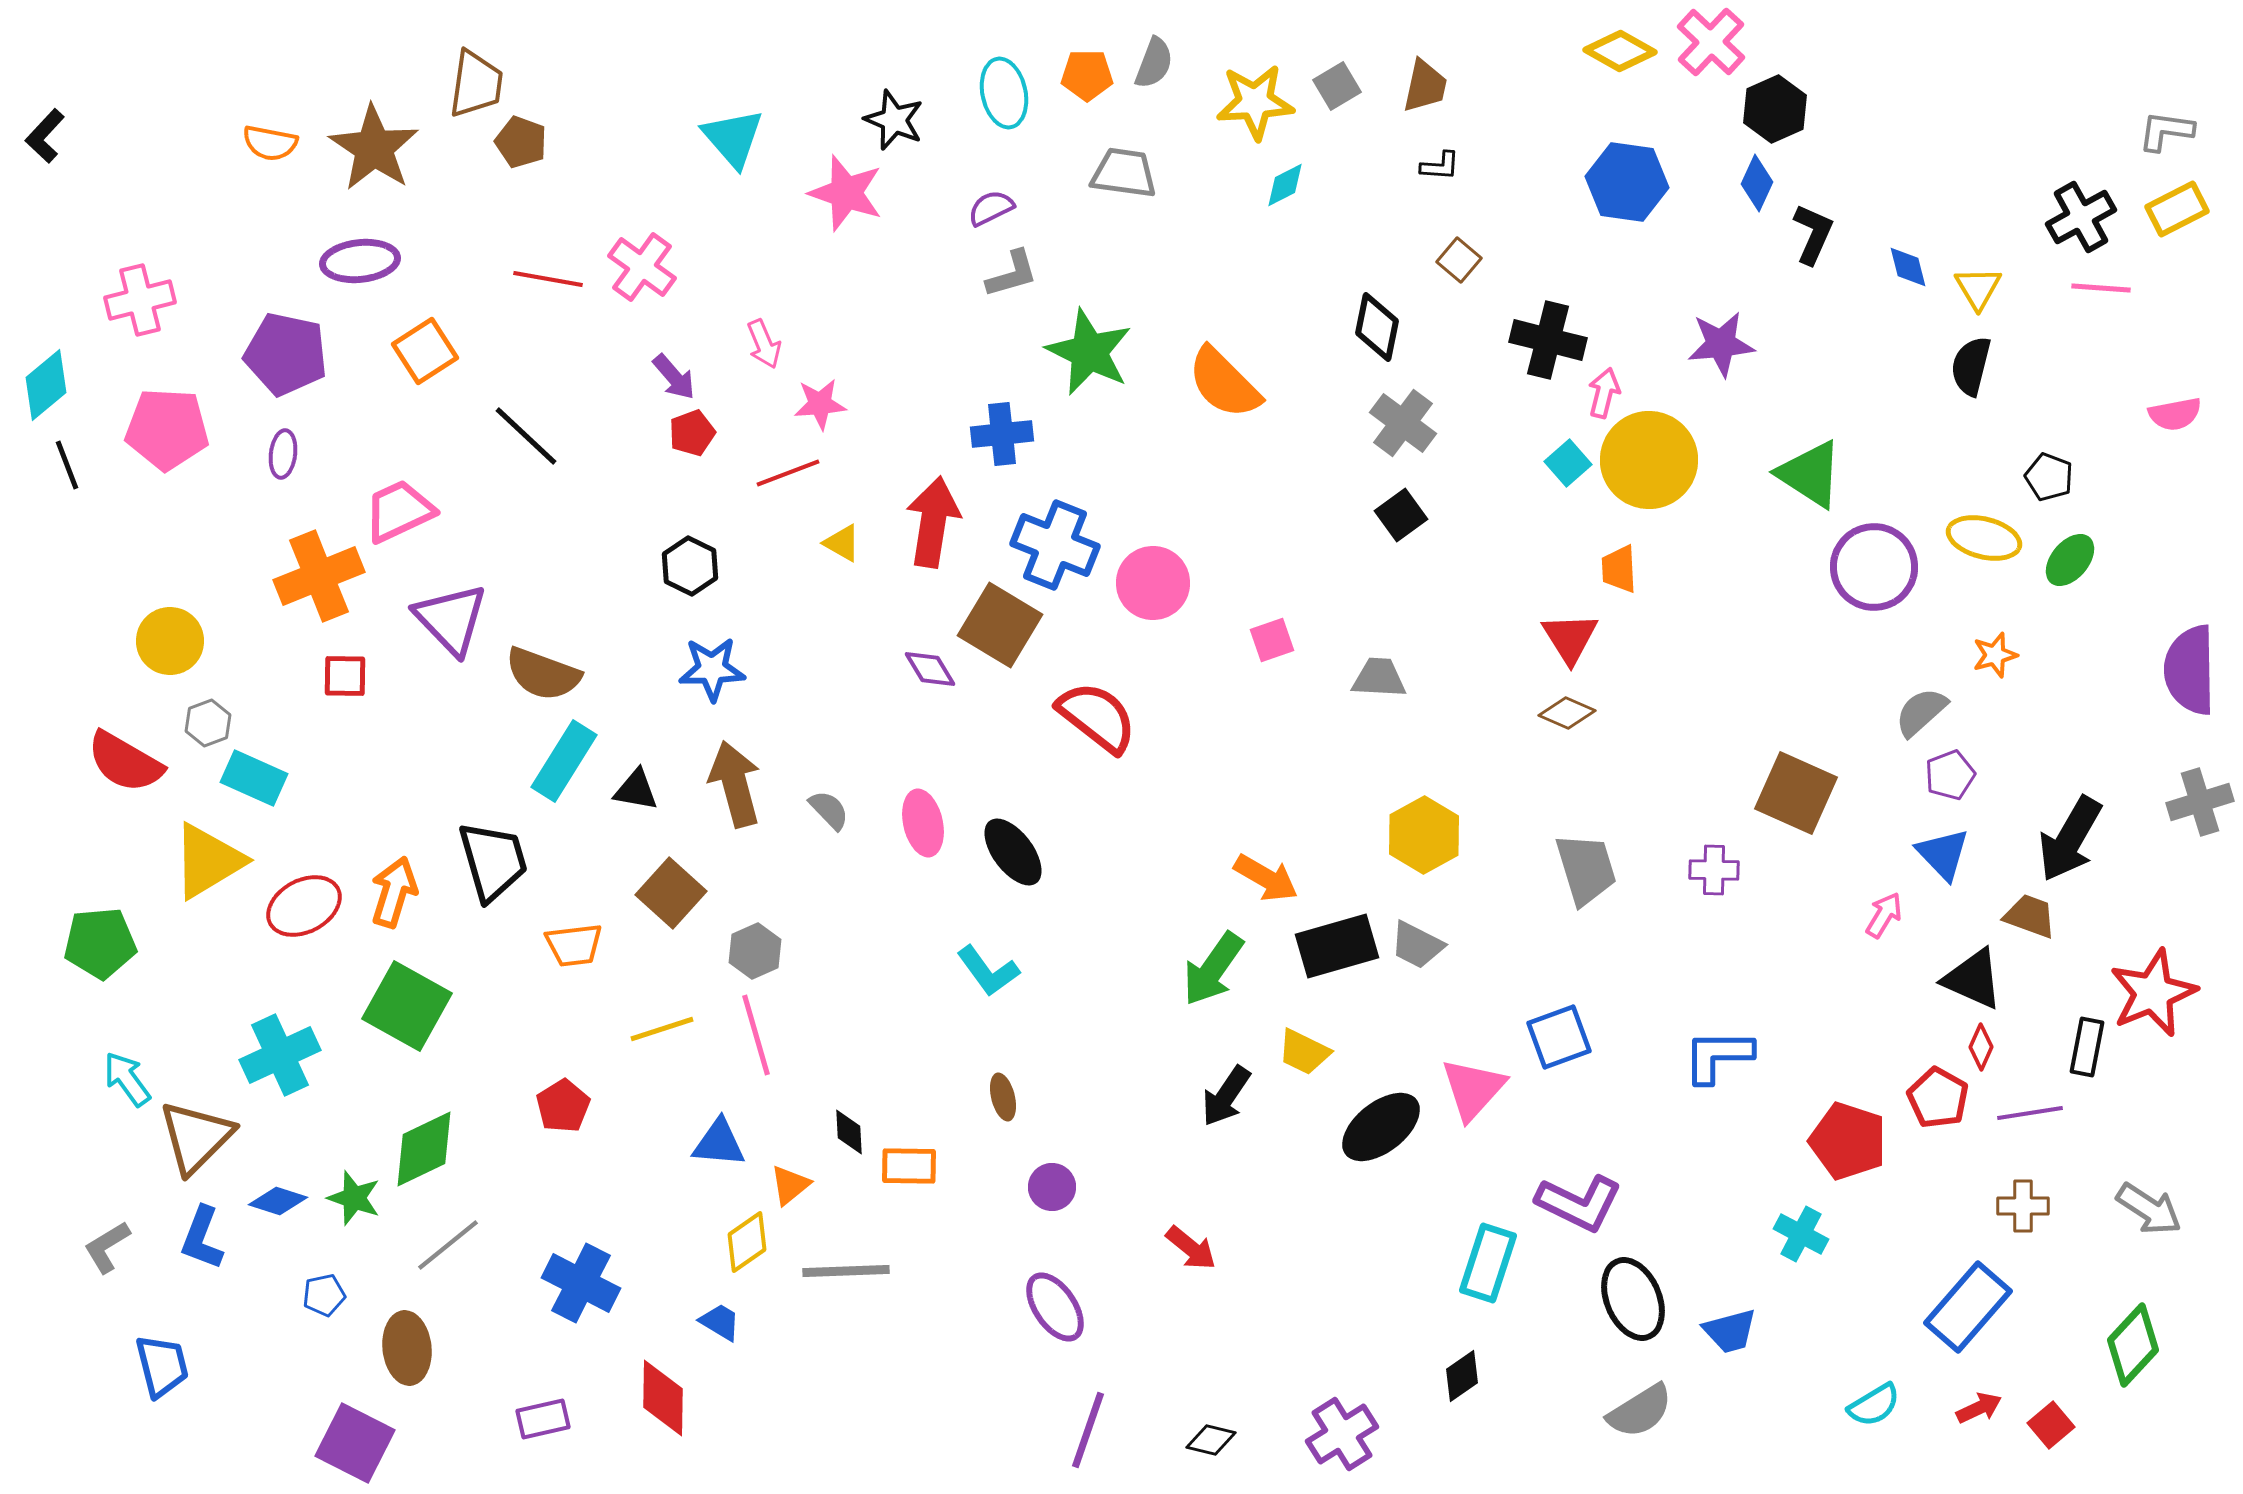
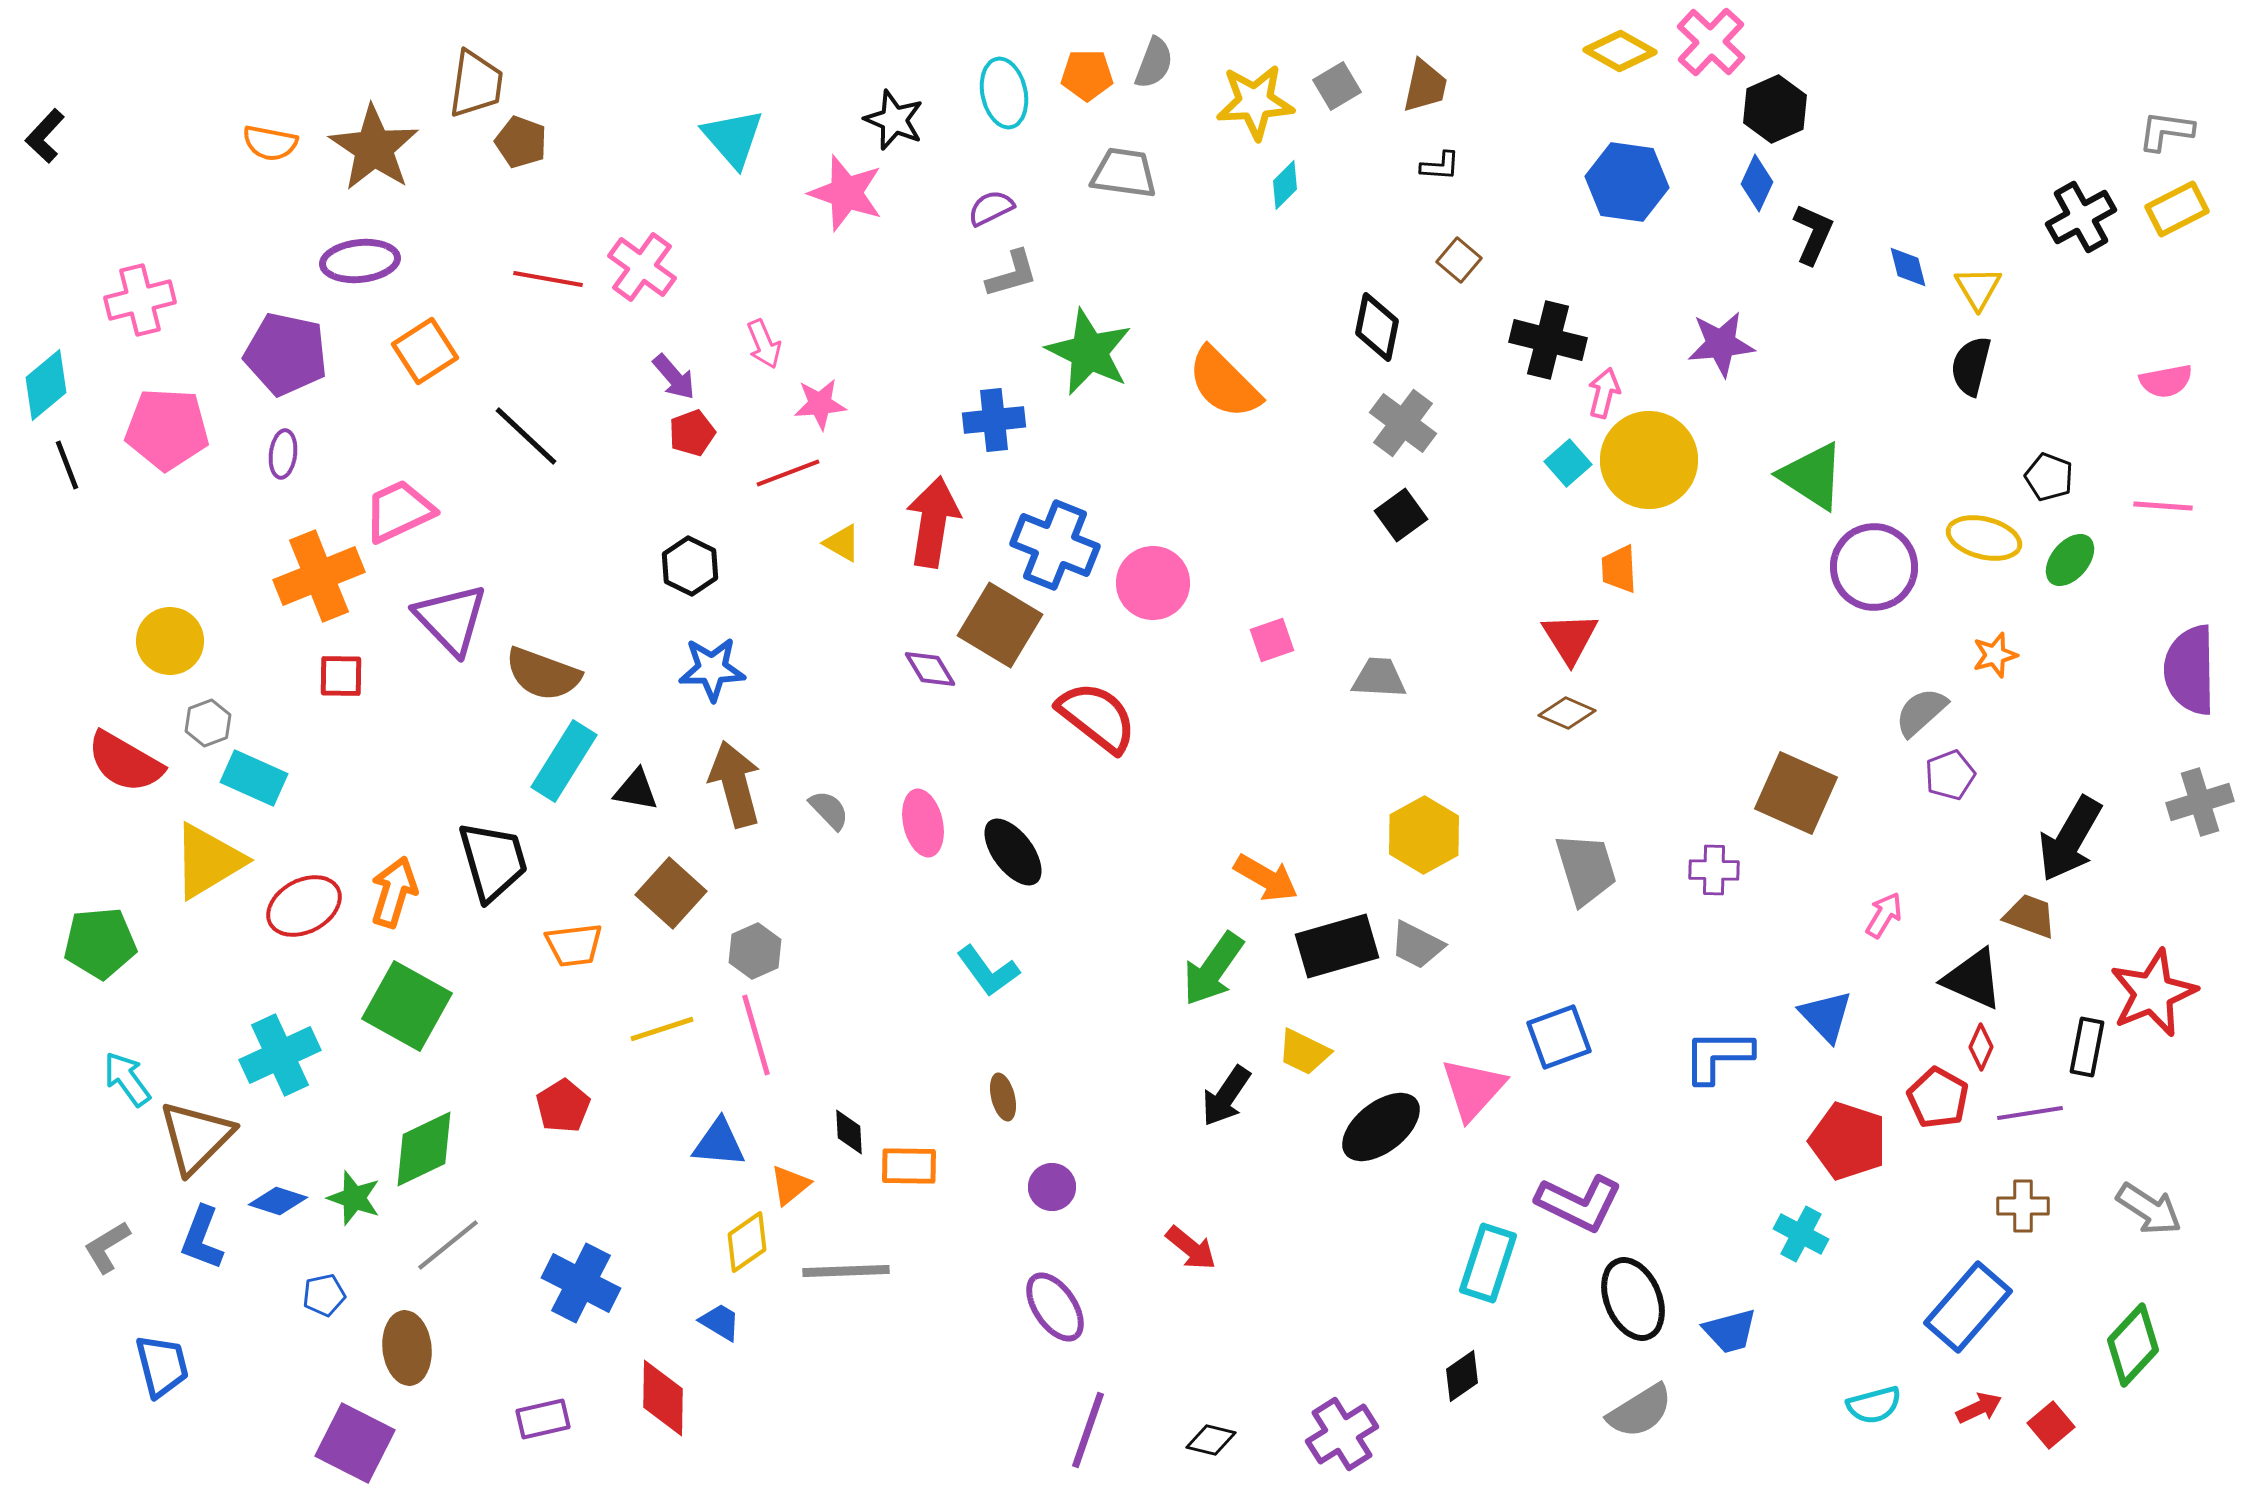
cyan diamond at (1285, 185): rotated 18 degrees counterclockwise
pink line at (2101, 288): moved 62 px right, 218 px down
pink semicircle at (2175, 414): moved 9 px left, 33 px up
blue cross at (1002, 434): moved 8 px left, 14 px up
green triangle at (1810, 474): moved 2 px right, 2 px down
red square at (345, 676): moved 4 px left
blue triangle at (1943, 854): moved 117 px left, 162 px down
cyan semicircle at (1874, 1405): rotated 16 degrees clockwise
